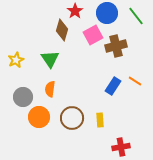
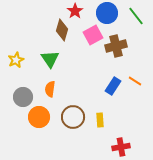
brown circle: moved 1 px right, 1 px up
